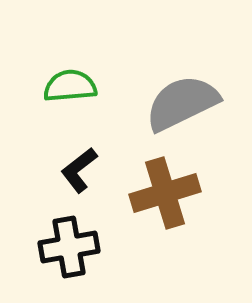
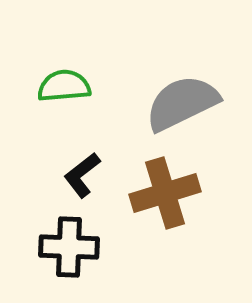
green semicircle: moved 6 px left
black L-shape: moved 3 px right, 5 px down
black cross: rotated 12 degrees clockwise
